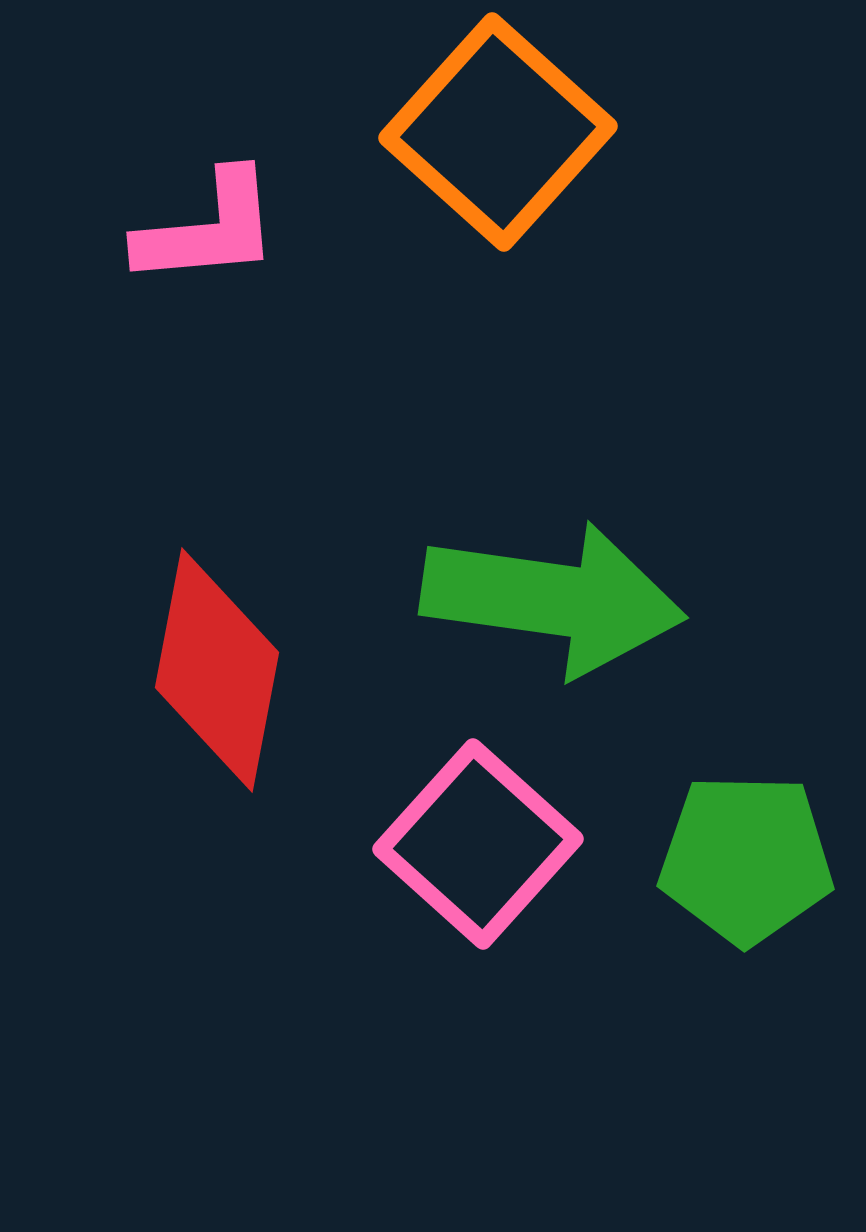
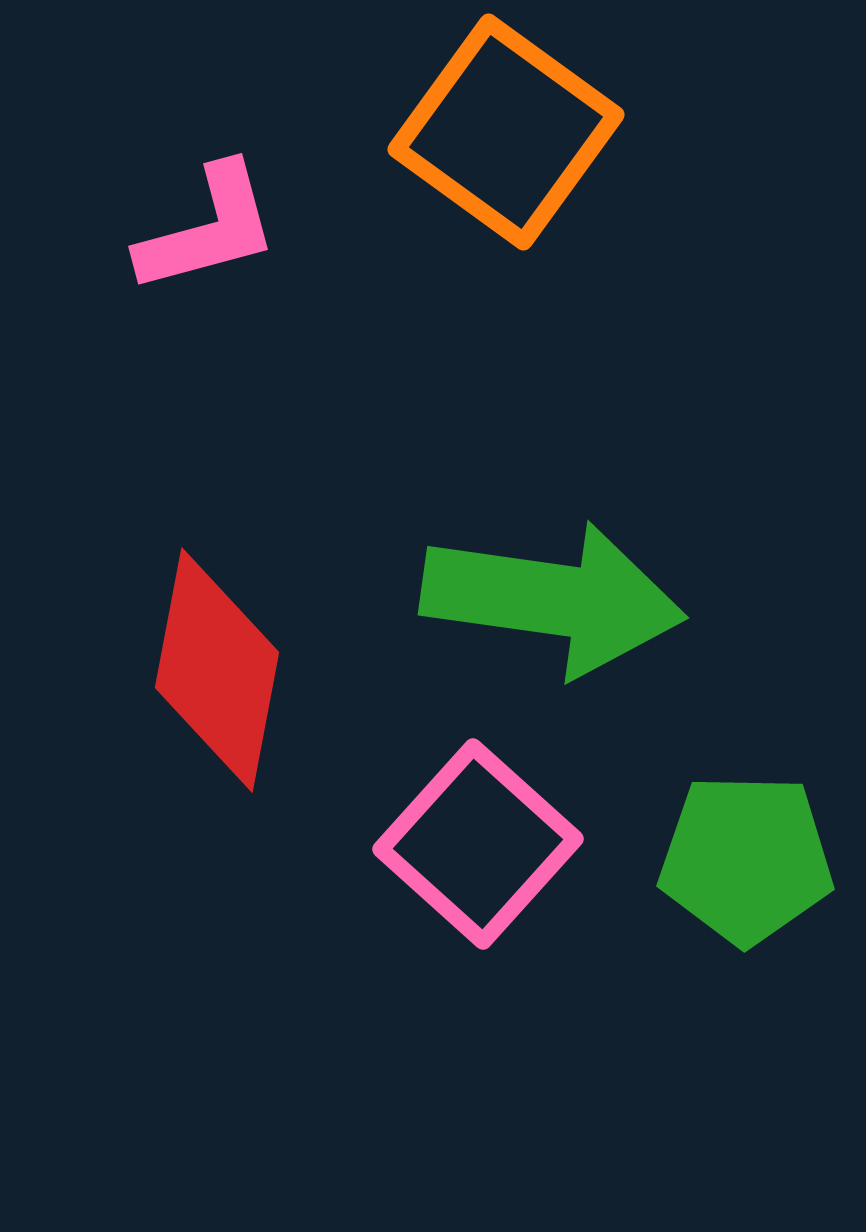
orange square: moved 8 px right; rotated 6 degrees counterclockwise
pink L-shape: rotated 10 degrees counterclockwise
